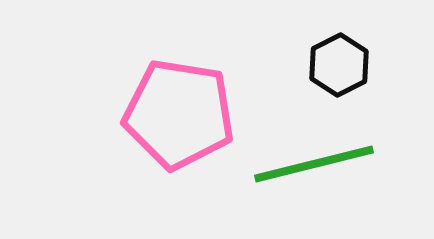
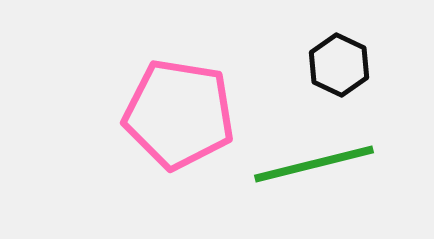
black hexagon: rotated 8 degrees counterclockwise
